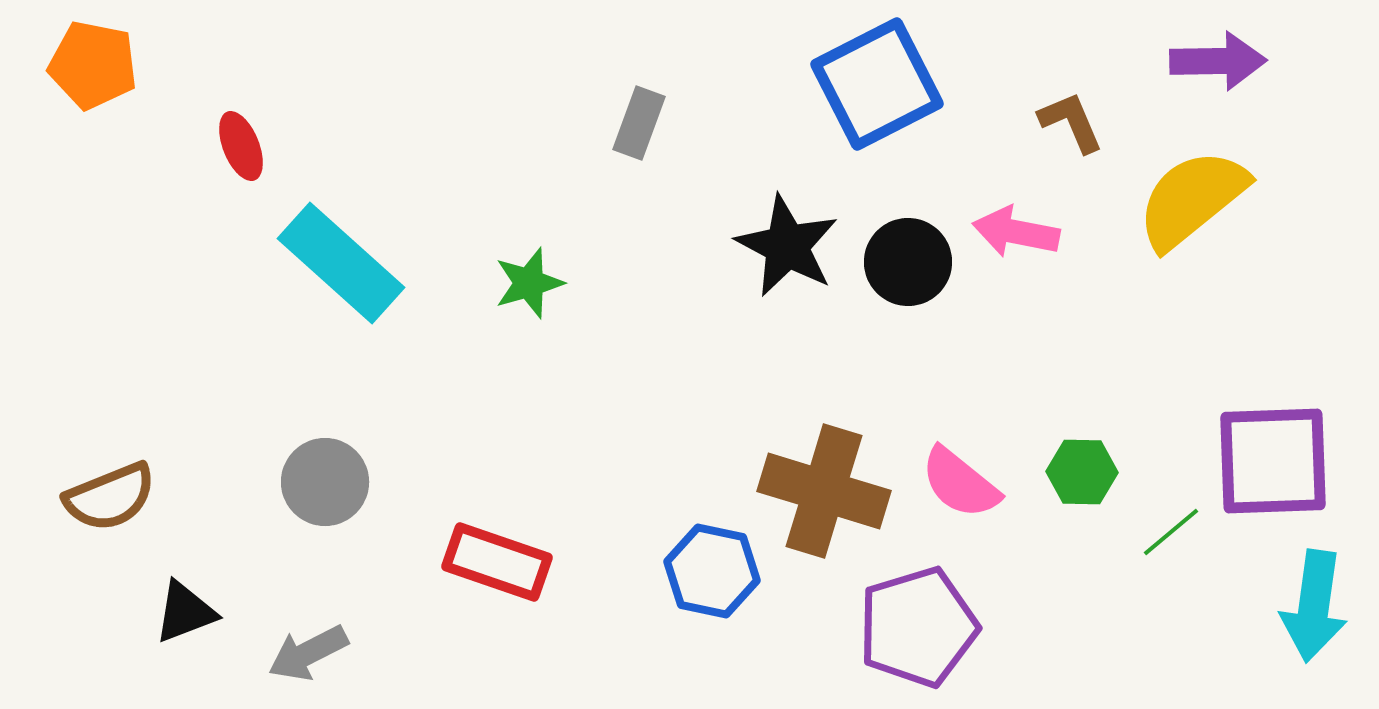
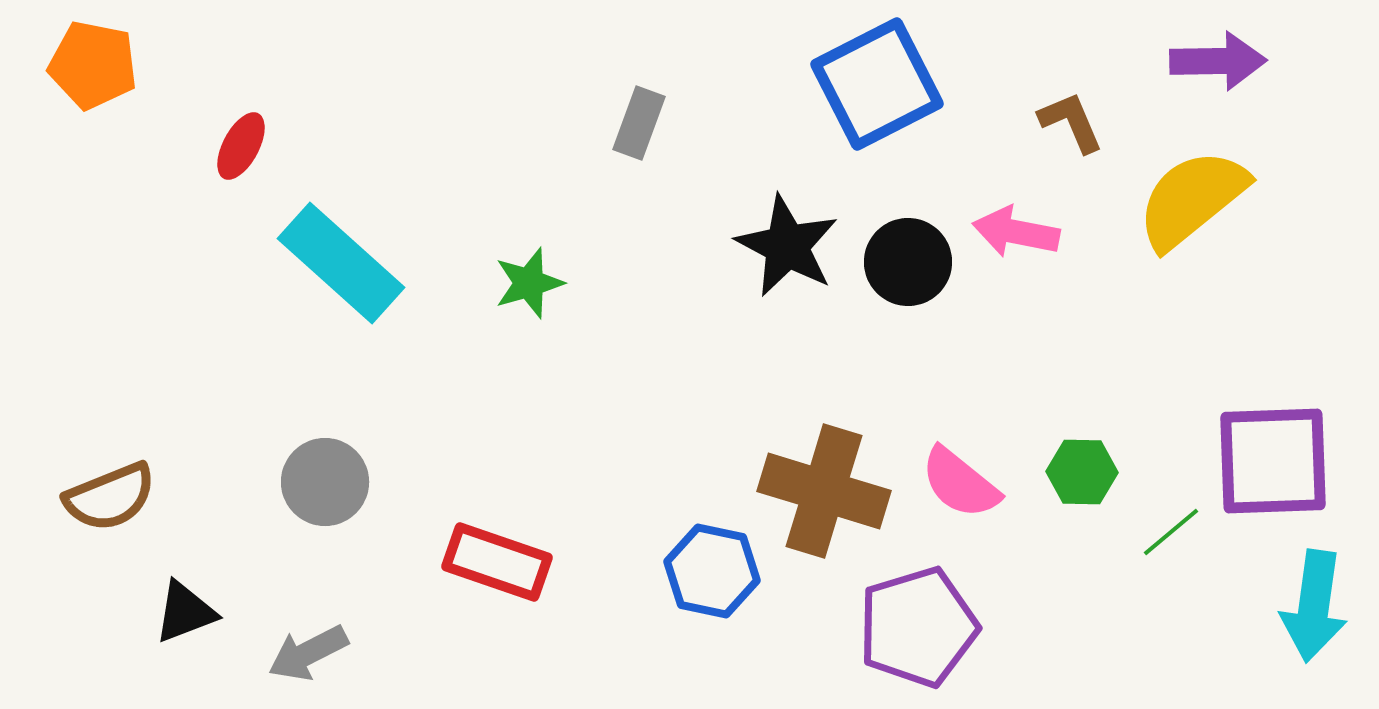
red ellipse: rotated 50 degrees clockwise
